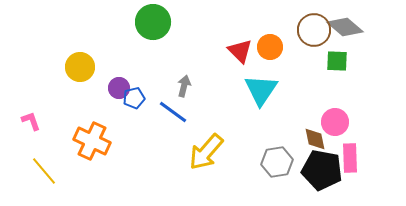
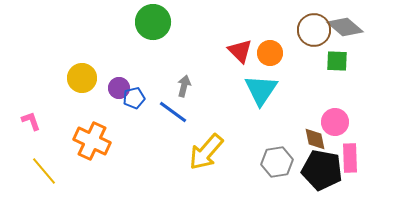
orange circle: moved 6 px down
yellow circle: moved 2 px right, 11 px down
